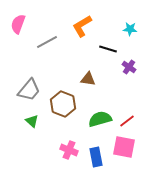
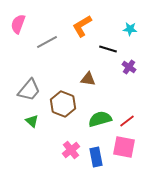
pink cross: moved 2 px right; rotated 30 degrees clockwise
